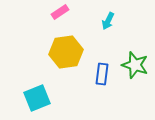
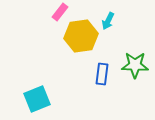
pink rectangle: rotated 18 degrees counterclockwise
yellow hexagon: moved 15 px right, 16 px up
green star: rotated 16 degrees counterclockwise
cyan square: moved 1 px down
